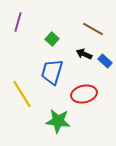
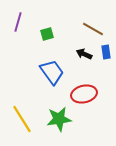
green square: moved 5 px left, 5 px up; rotated 32 degrees clockwise
blue rectangle: moved 1 px right, 9 px up; rotated 40 degrees clockwise
blue trapezoid: rotated 128 degrees clockwise
yellow line: moved 25 px down
green star: moved 1 px right, 2 px up; rotated 15 degrees counterclockwise
